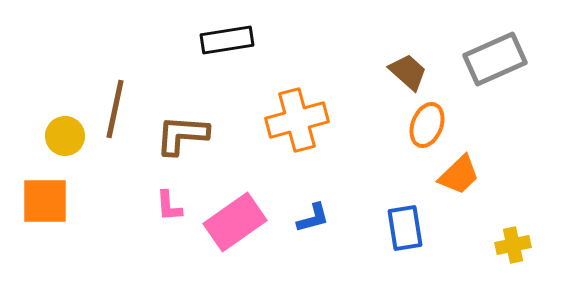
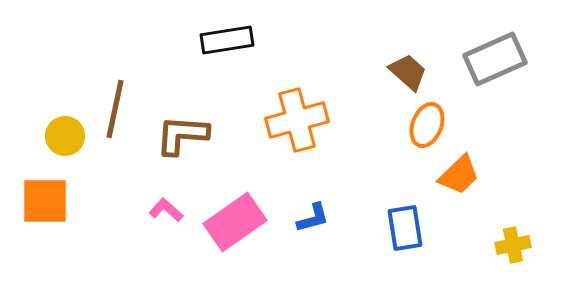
pink L-shape: moved 3 px left, 4 px down; rotated 136 degrees clockwise
